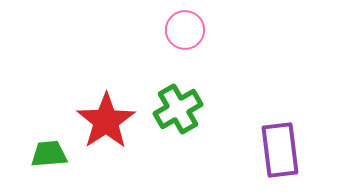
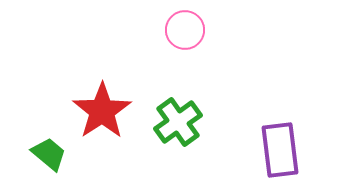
green cross: moved 13 px down; rotated 6 degrees counterclockwise
red star: moved 4 px left, 10 px up
green trapezoid: rotated 45 degrees clockwise
